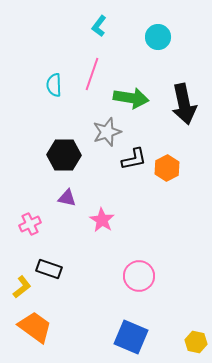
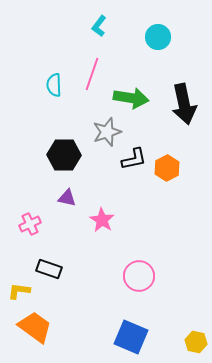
yellow L-shape: moved 3 px left, 4 px down; rotated 135 degrees counterclockwise
